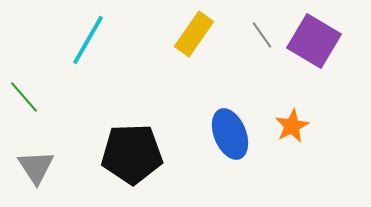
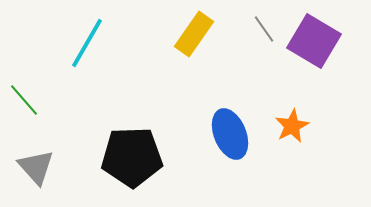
gray line: moved 2 px right, 6 px up
cyan line: moved 1 px left, 3 px down
green line: moved 3 px down
black pentagon: moved 3 px down
gray triangle: rotated 9 degrees counterclockwise
